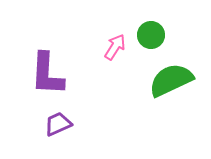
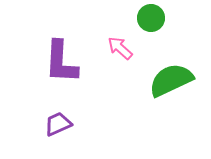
green circle: moved 17 px up
pink arrow: moved 5 px right, 1 px down; rotated 80 degrees counterclockwise
purple L-shape: moved 14 px right, 12 px up
